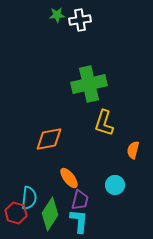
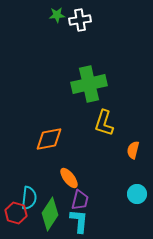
cyan circle: moved 22 px right, 9 px down
